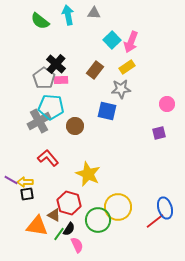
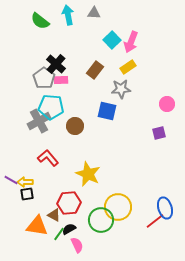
yellow rectangle: moved 1 px right
red hexagon: rotated 20 degrees counterclockwise
green circle: moved 3 px right
black semicircle: rotated 152 degrees counterclockwise
